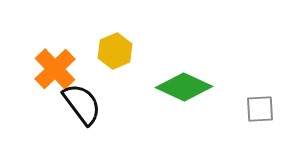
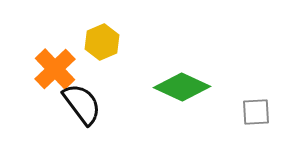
yellow hexagon: moved 13 px left, 9 px up
green diamond: moved 2 px left
gray square: moved 4 px left, 3 px down
